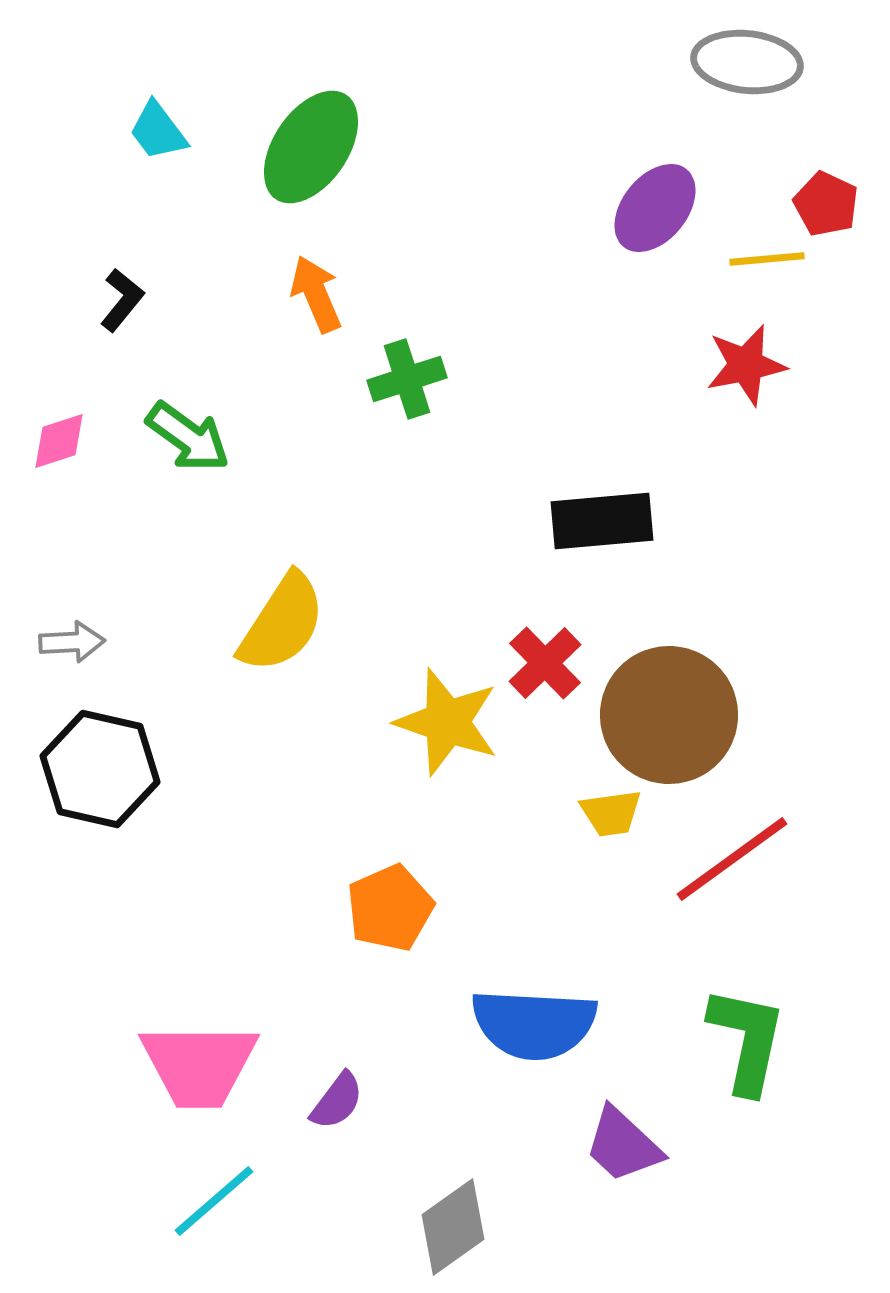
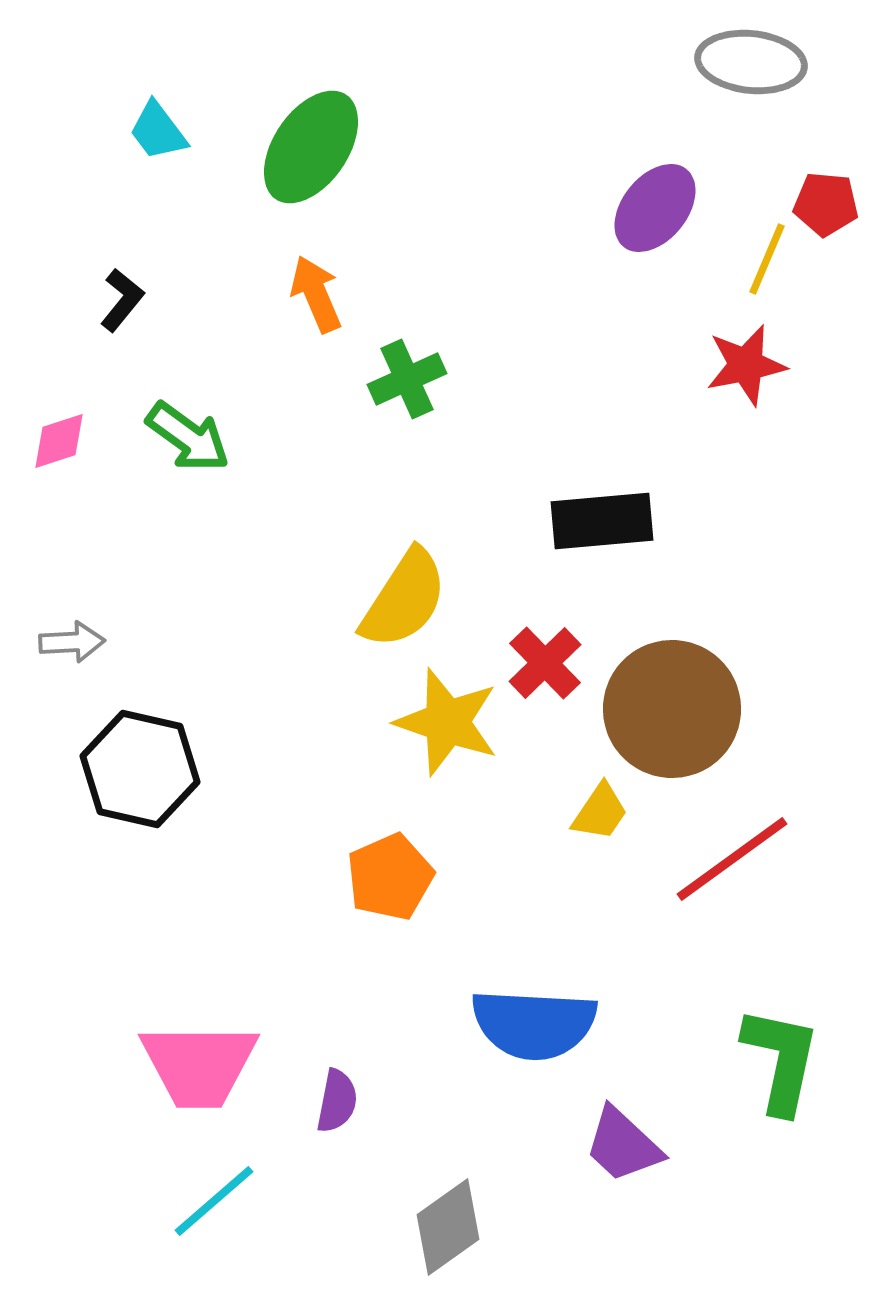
gray ellipse: moved 4 px right
red pentagon: rotated 20 degrees counterclockwise
yellow line: rotated 62 degrees counterclockwise
green cross: rotated 6 degrees counterclockwise
yellow semicircle: moved 122 px right, 24 px up
brown circle: moved 3 px right, 6 px up
black hexagon: moved 40 px right
yellow trapezoid: moved 11 px left, 1 px up; rotated 48 degrees counterclockwise
orange pentagon: moved 31 px up
green L-shape: moved 34 px right, 20 px down
purple semicircle: rotated 26 degrees counterclockwise
gray diamond: moved 5 px left
